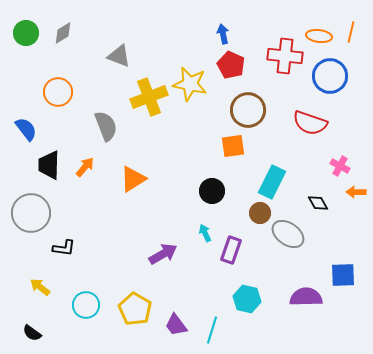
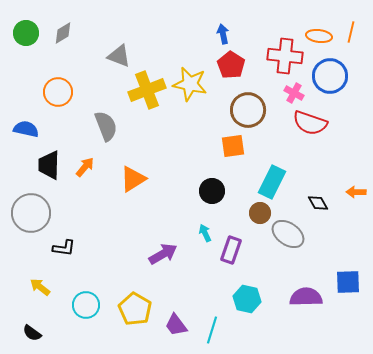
red pentagon at (231, 65): rotated 8 degrees clockwise
yellow cross at (149, 97): moved 2 px left, 7 px up
blue semicircle at (26, 129): rotated 40 degrees counterclockwise
pink cross at (340, 166): moved 46 px left, 73 px up
blue square at (343, 275): moved 5 px right, 7 px down
